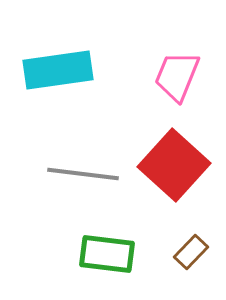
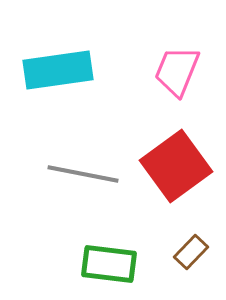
pink trapezoid: moved 5 px up
red square: moved 2 px right, 1 px down; rotated 12 degrees clockwise
gray line: rotated 4 degrees clockwise
green rectangle: moved 2 px right, 10 px down
